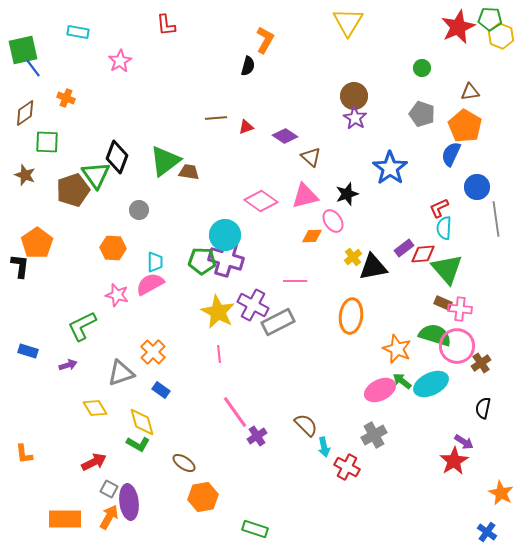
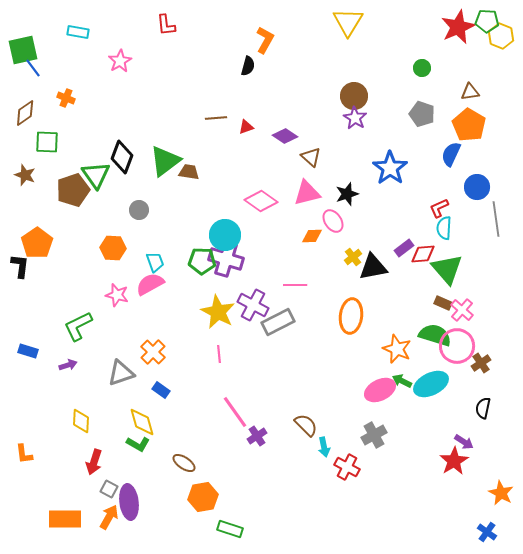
green pentagon at (490, 19): moved 3 px left, 2 px down
orange pentagon at (465, 126): moved 4 px right, 1 px up
black diamond at (117, 157): moved 5 px right
pink triangle at (305, 196): moved 2 px right, 3 px up
cyan trapezoid at (155, 262): rotated 20 degrees counterclockwise
pink line at (295, 281): moved 4 px down
pink cross at (460, 309): moved 2 px right, 1 px down; rotated 35 degrees clockwise
green L-shape at (82, 326): moved 4 px left
green arrow at (402, 381): rotated 12 degrees counterclockwise
yellow diamond at (95, 408): moved 14 px left, 13 px down; rotated 35 degrees clockwise
red arrow at (94, 462): rotated 135 degrees clockwise
green rectangle at (255, 529): moved 25 px left
